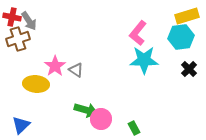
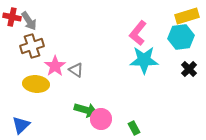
brown cross: moved 14 px right, 7 px down
